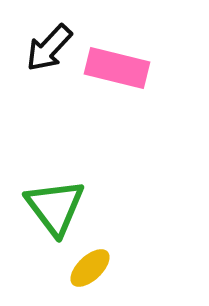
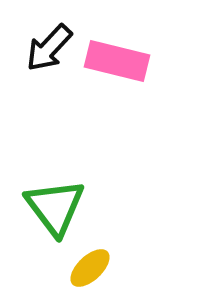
pink rectangle: moved 7 px up
